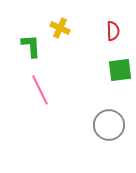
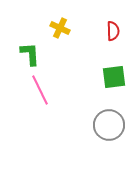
green L-shape: moved 1 px left, 8 px down
green square: moved 6 px left, 7 px down
